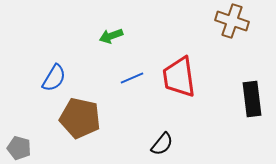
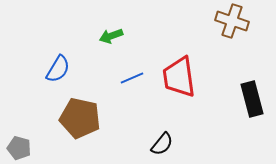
blue semicircle: moved 4 px right, 9 px up
black rectangle: rotated 8 degrees counterclockwise
